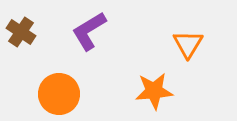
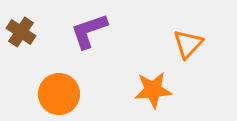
purple L-shape: rotated 12 degrees clockwise
orange triangle: rotated 12 degrees clockwise
orange star: moved 1 px left, 1 px up
